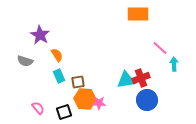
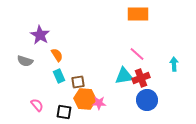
pink line: moved 23 px left, 6 px down
cyan triangle: moved 2 px left, 4 px up
pink semicircle: moved 1 px left, 3 px up
black square: rotated 28 degrees clockwise
